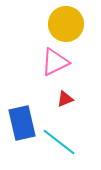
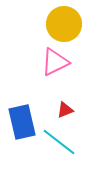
yellow circle: moved 2 px left
red triangle: moved 11 px down
blue rectangle: moved 1 px up
